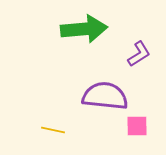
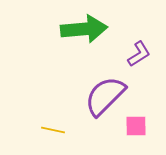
purple semicircle: rotated 51 degrees counterclockwise
pink square: moved 1 px left
